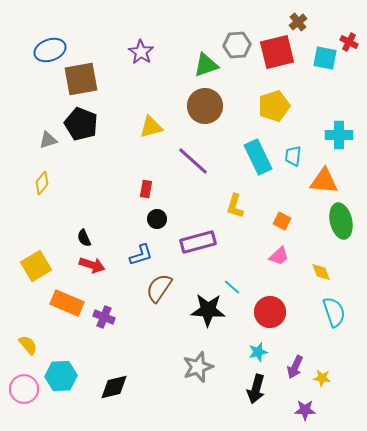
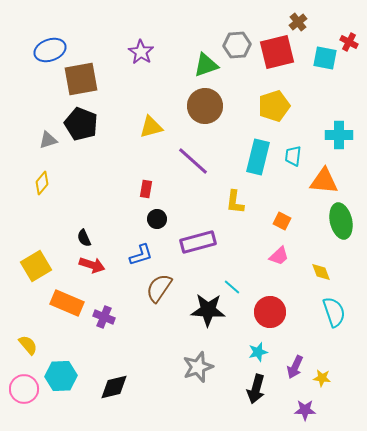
cyan rectangle at (258, 157): rotated 40 degrees clockwise
yellow L-shape at (235, 206): moved 4 px up; rotated 10 degrees counterclockwise
